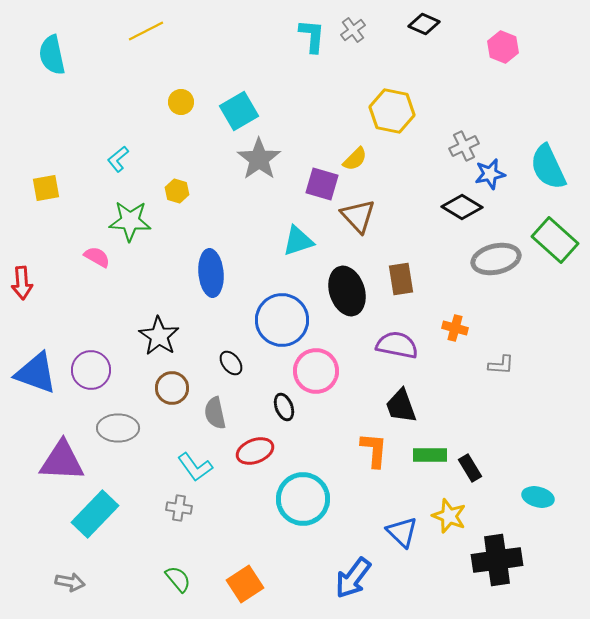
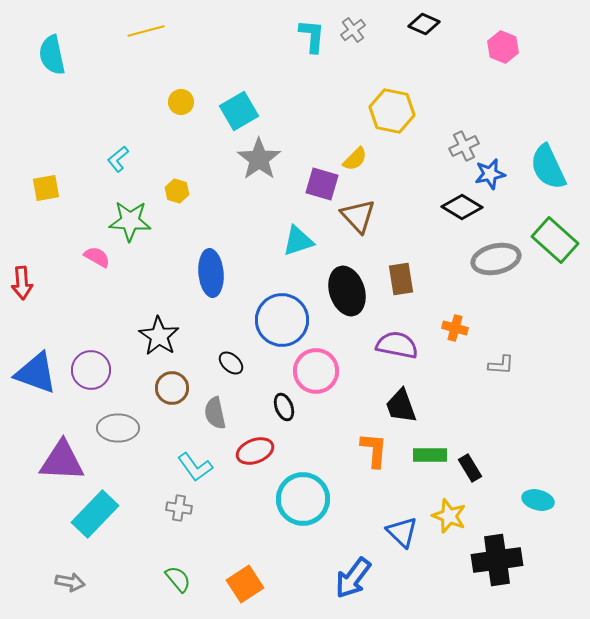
yellow line at (146, 31): rotated 12 degrees clockwise
black ellipse at (231, 363): rotated 10 degrees counterclockwise
cyan ellipse at (538, 497): moved 3 px down
